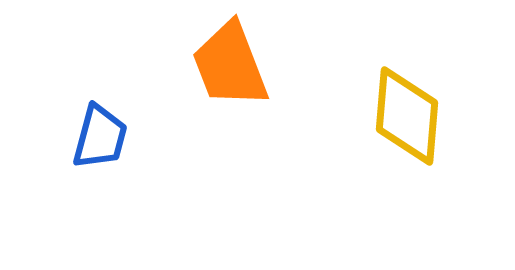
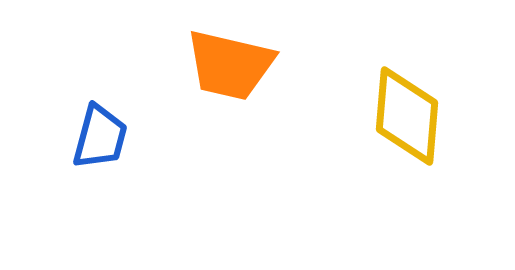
orange trapezoid: rotated 56 degrees counterclockwise
